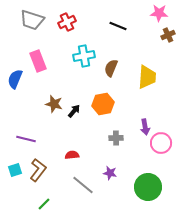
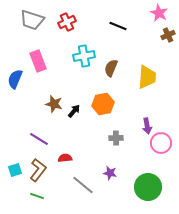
pink star: rotated 24 degrees clockwise
purple arrow: moved 2 px right, 1 px up
purple line: moved 13 px right; rotated 18 degrees clockwise
red semicircle: moved 7 px left, 3 px down
green line: moved 7 px left, 8 px up; rotated 64 degrees clockwise
